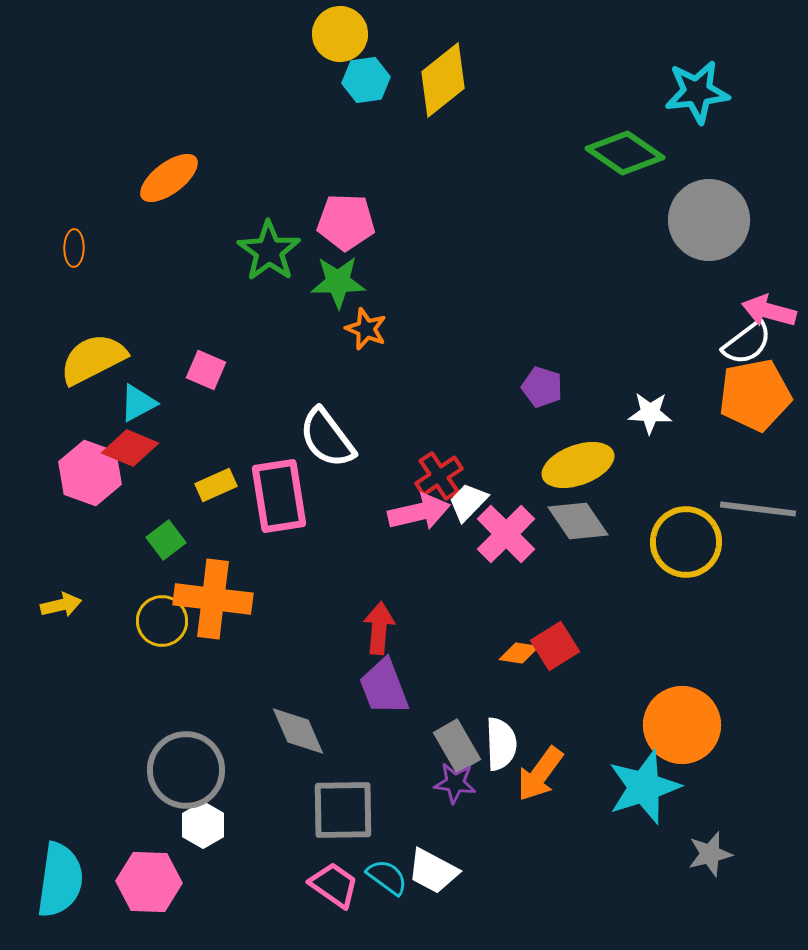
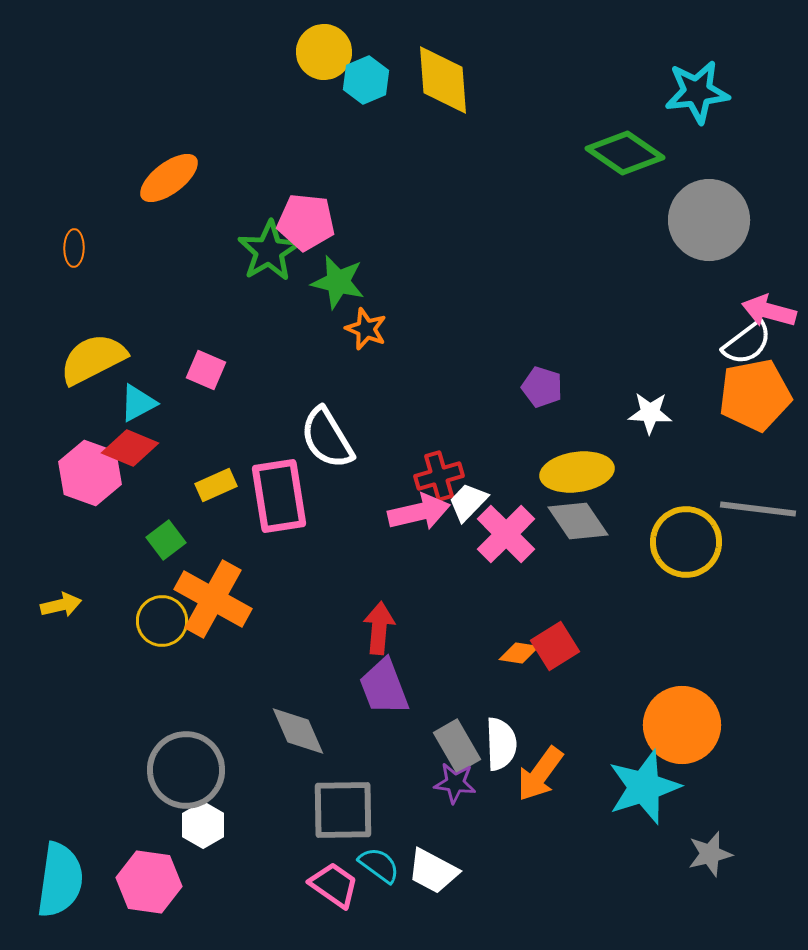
yellow circle at (340, 34): moved 16 px left, 18 px down
cyan hexagon at (366, 80): rotated 15 degrees counterclockwise
yellow diamond at (443, 80): rotated 56 degrees counterclockwise
pink pentagon at (346, 222): moved 40 px left; rotated 4 degrees clockwise
green star at (269, 251): rotated 6 degrees clockwise
green star at (338, 282): rotated 14 degrees clockwise
white semicircle at (327, 438): rotated 6 degrees clockwise
yellow ellipse at (578, 465): moved 1 px left, 7 px down; rotated 12 degrees clockwise
red cross at (439, 476): rotated 18 degrees clockwise
orange cross at (213, 599): rotated 22 degrees clockwise
cyan semicircle at (387, 877): moved 8 px left, 12 px up
pink hexagon at (149, 882): rotated 6 degrees clockwise
